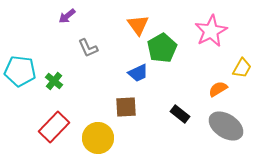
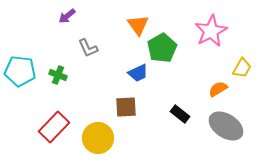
green cross: moved 4 px right, 6 px up; rotated 18 degrees counterclockwise
